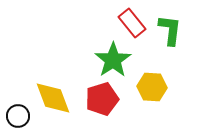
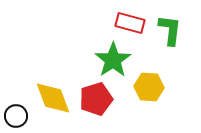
red rectangle: moved 2 px left; rotated 36 degrees counterclockwise
yellow hexagon: moved 3 px left
red pentagon: moved 6 px left
black circle: moved 2 px left
